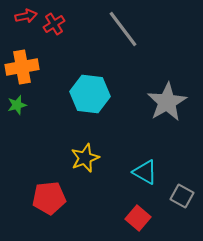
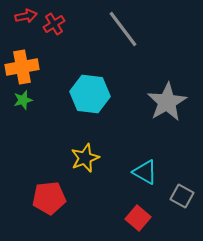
green star: moved 6 px right, 5 px up
